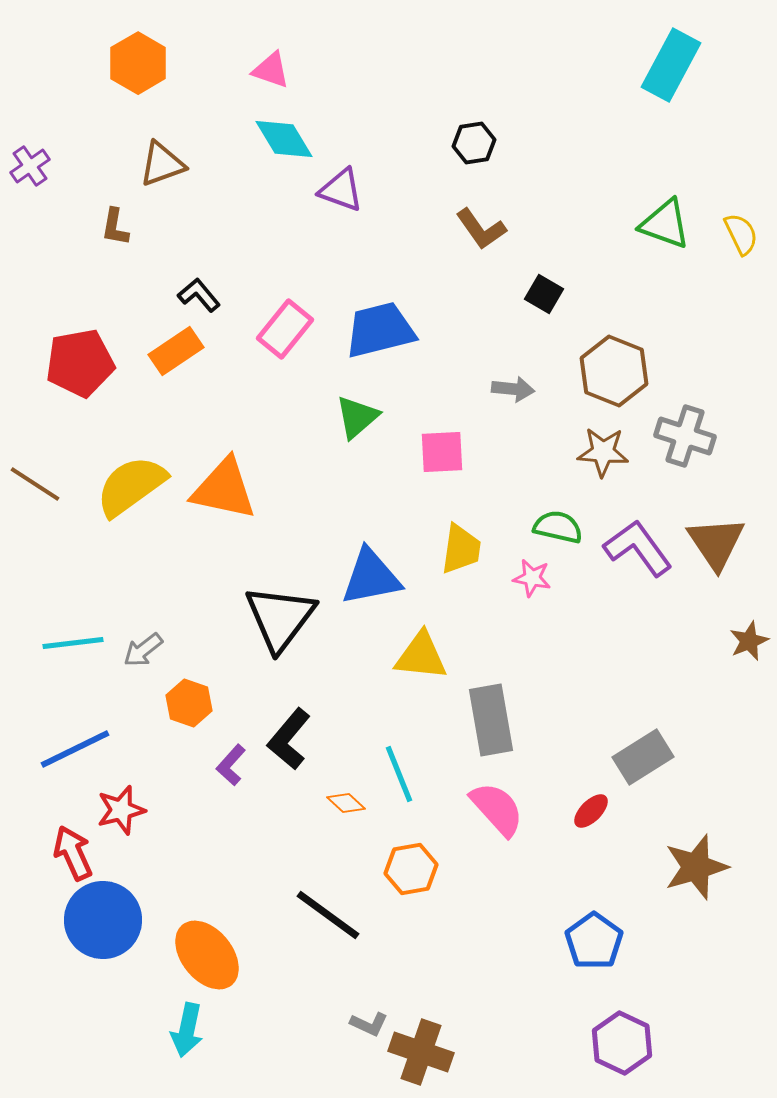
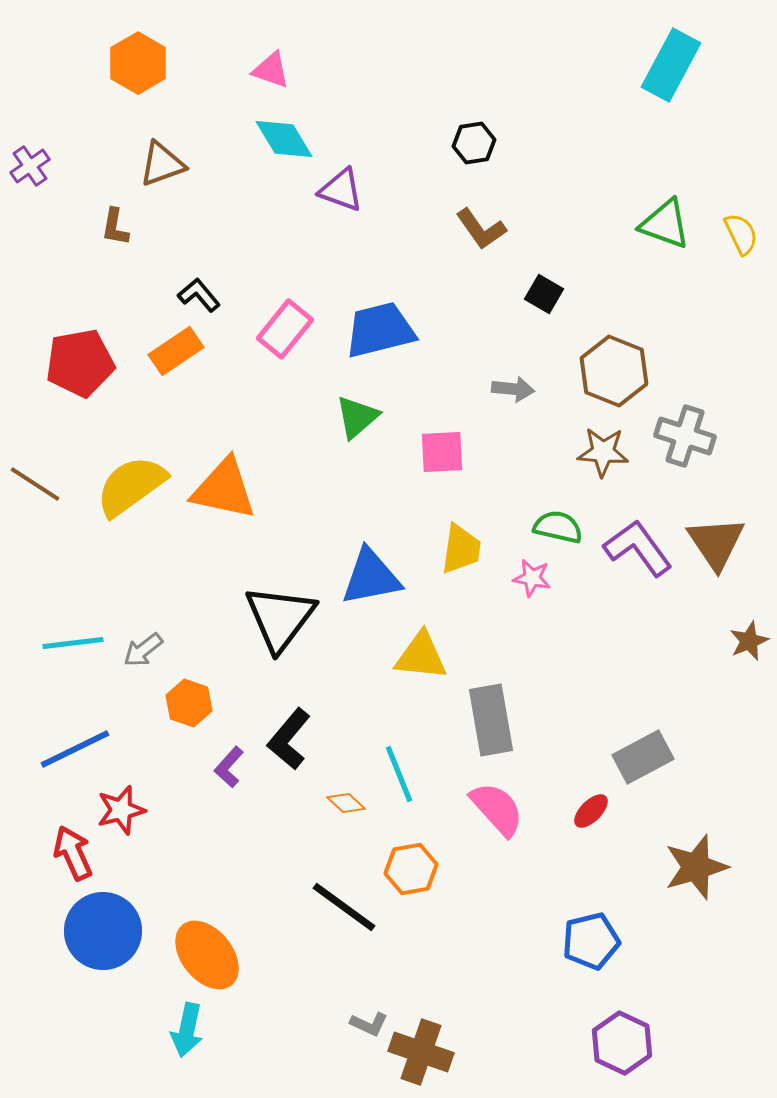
gray rectangle at (643, 757): rotated 4 degrees clockwise
purple L-shape at (231, 765): moved 2 px left, 2 px down
black line at (328, 915): moved 16 px right, 8 px up
blue circle at (103, 920): moved 11 px down
blue pentagon at (594, 941): moved 3 px left; rotated 22 degrees clockwise
